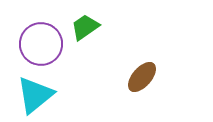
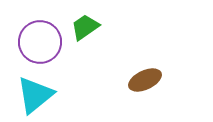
purple circle: moved 1 px left, 2 px up
brown ellipse: moved 3 px right, 3 px down; rotated 24 degrees clockwise
